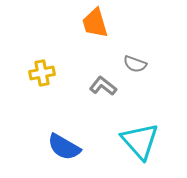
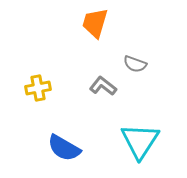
orange trapezoid: rotated 32 degrees clockwise
yellow cross: moved 4 px left, 15 px down
cyan triangle: rotated 15 degrees clockwise
blue semicircle: moved 1 px down
